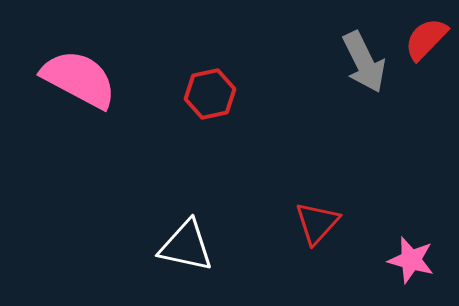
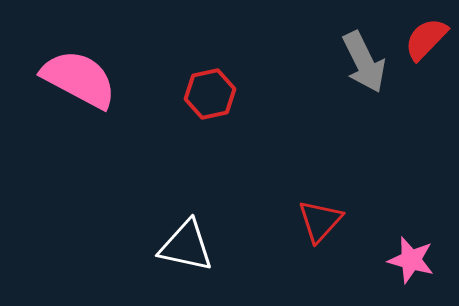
red triangle: moved 3 px right, 2 px up
